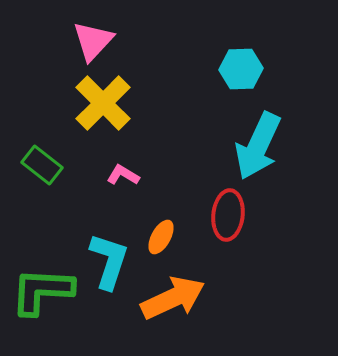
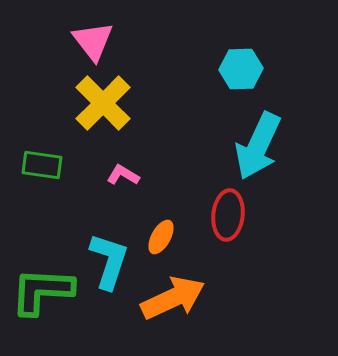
pink triangle: rotated 21 degrees counterclockwise
green rectangle: rotated 30 degrees counterclockwise
